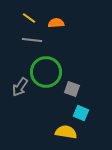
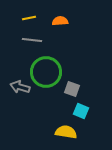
yellow line: rotated 48 degrees counterclockwise
orange semicircle: moved 4 px right, 2 px up
gray arrow: rotated 72 degrees clockwise
cyan square: moved 2 px up
